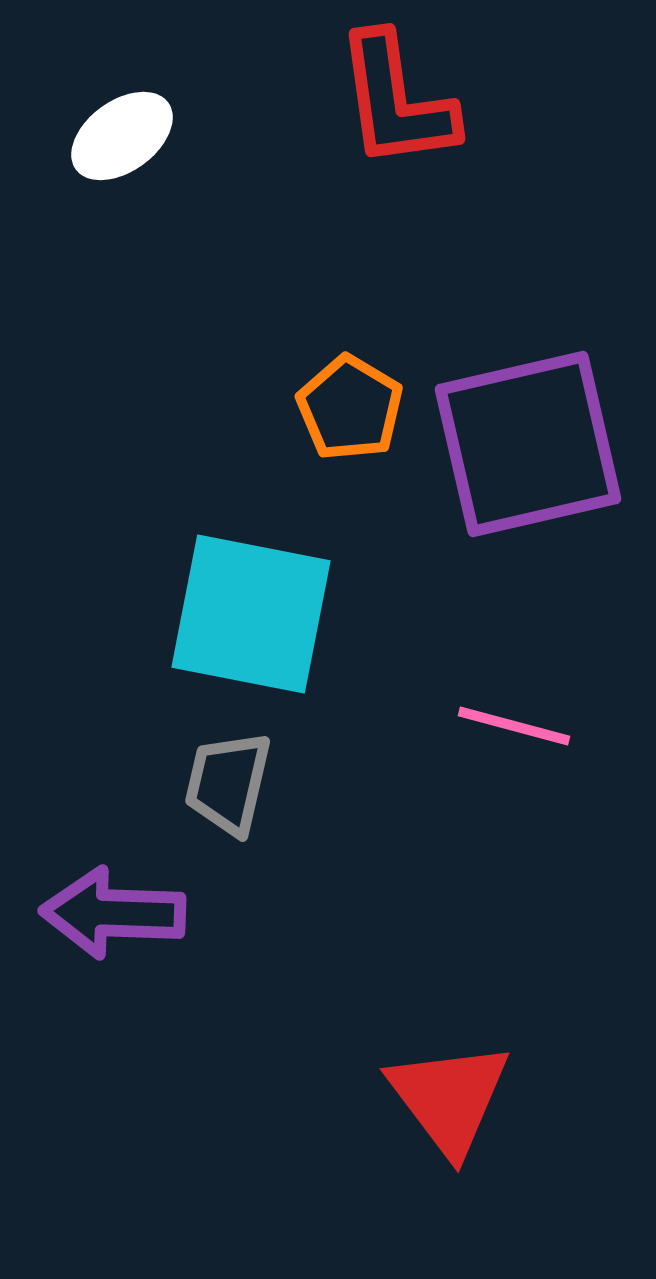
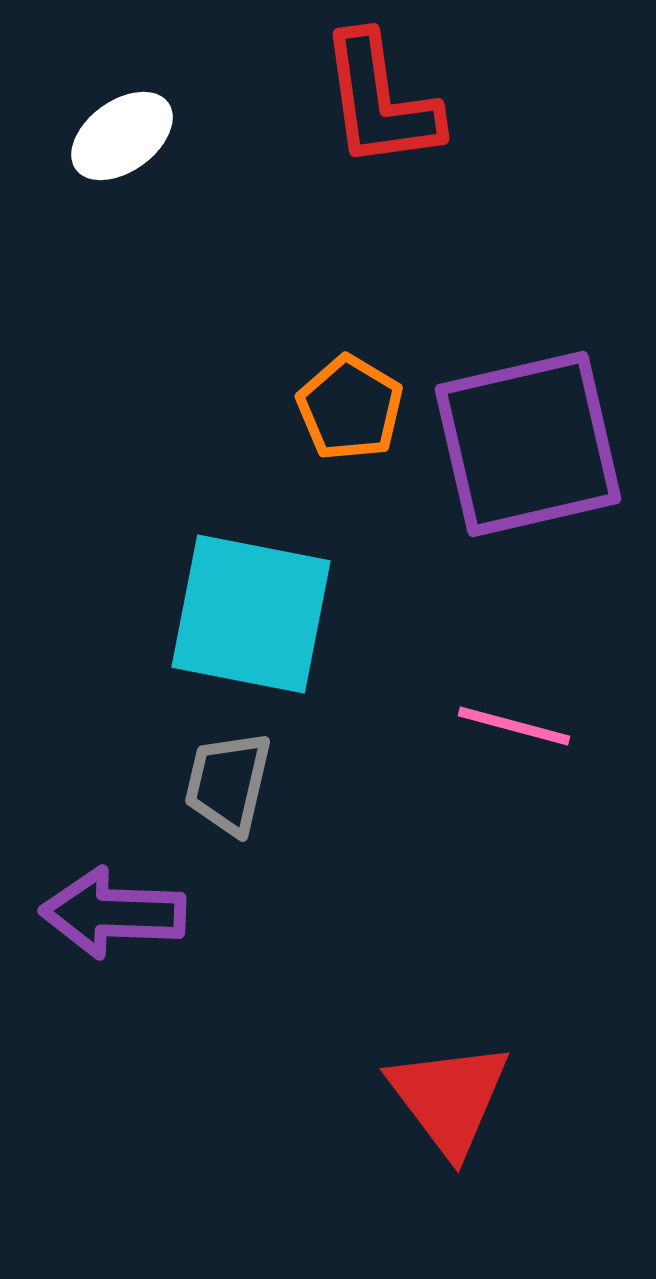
red L-shape: moved 16 px left
